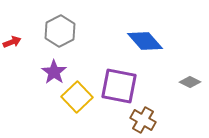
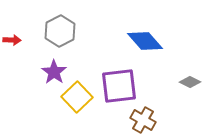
red arrow: moved 2 px up; rotated 24 degrees clockwise
purple square: rotated 18 degrees counterclockwise
